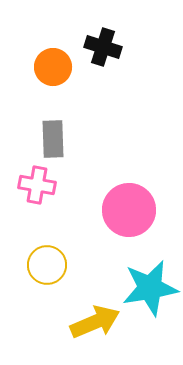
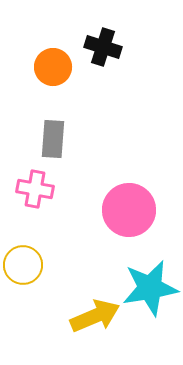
gray rectangle: rotated 6 degrees clockwise
pink cross: moved 2 px left, 4 px down
yellow circle: moved 24 px left
yellow arrow: moved 6 px up
